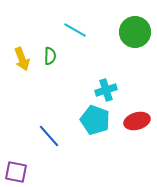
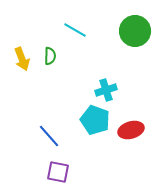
green circle: moved 1 px up
red ellipse: moved 6 px left, 9 px down
purple square: moved 42 px right
